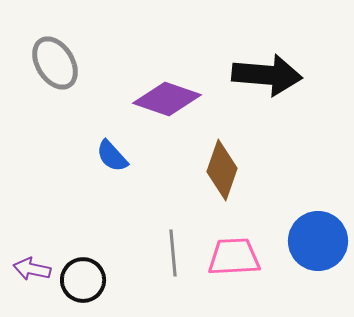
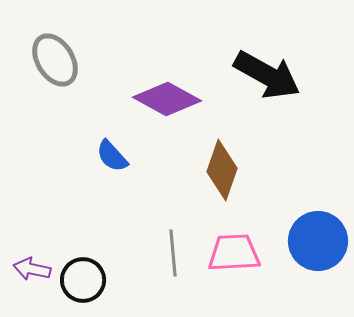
gray ellipse: moved 3 px up
black arrow: rotated 24 degrees clockwise
purple diamond: rotated 10 degrees clockwise
pink trapezoid: moved 4 px up
